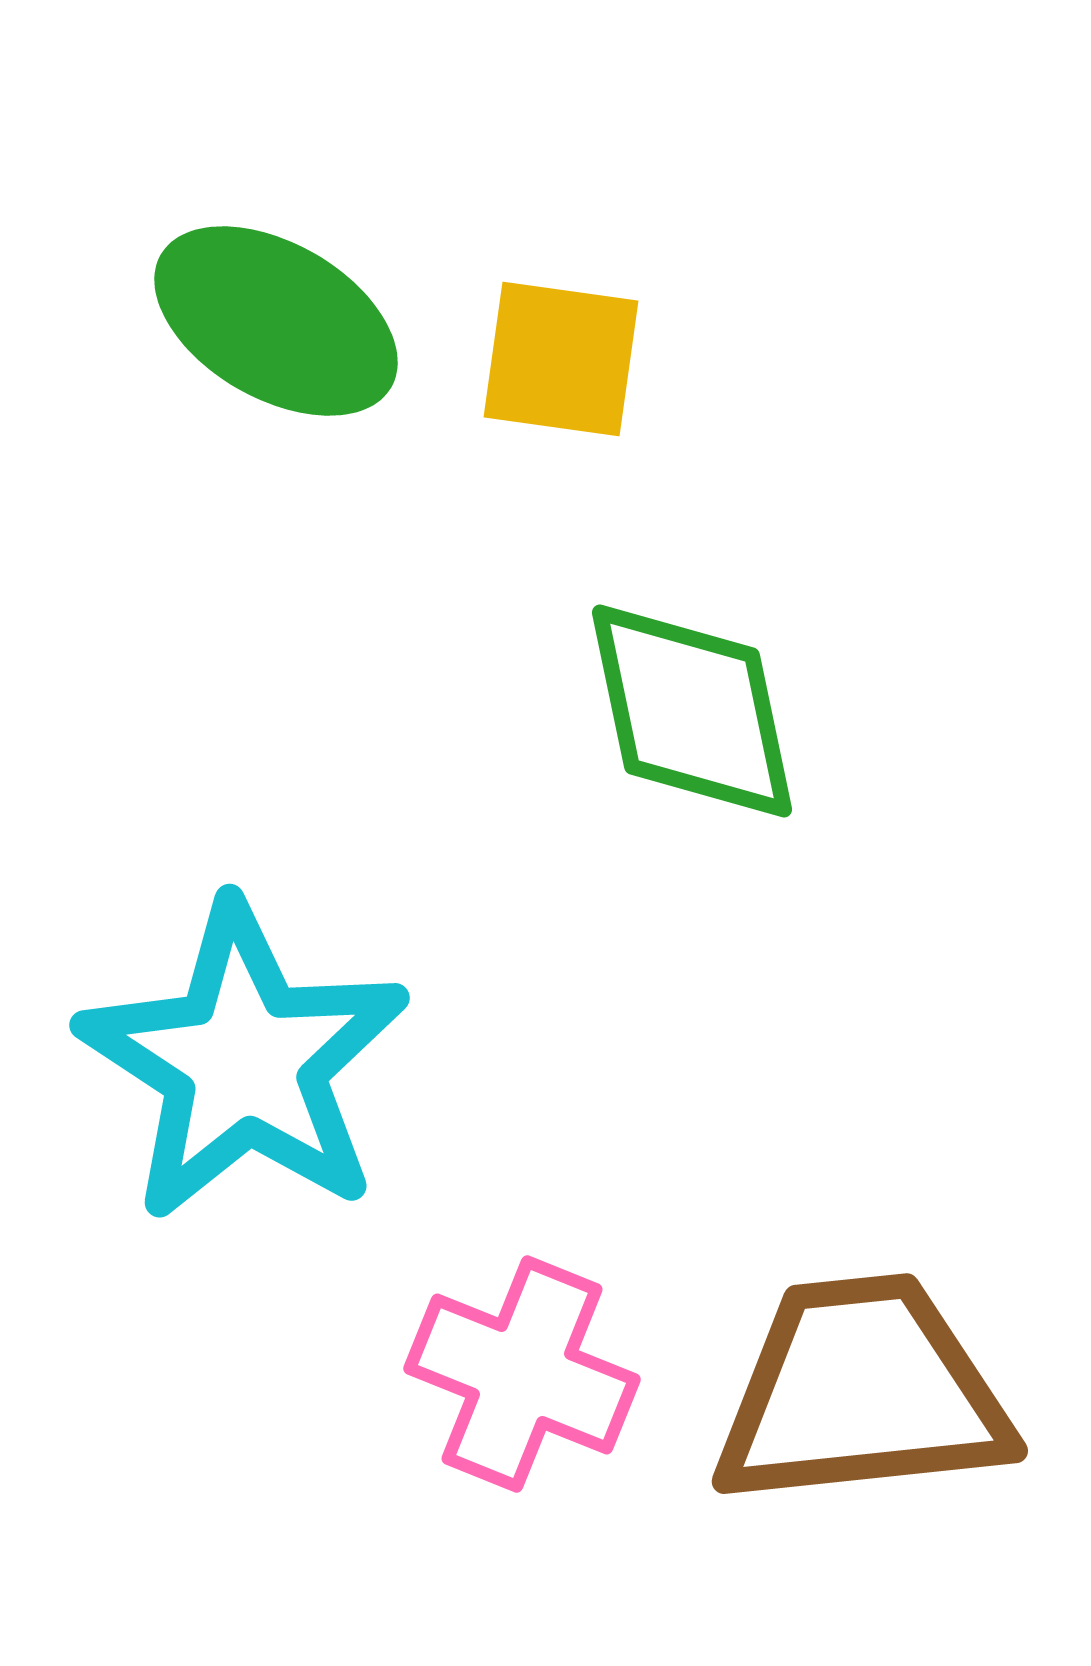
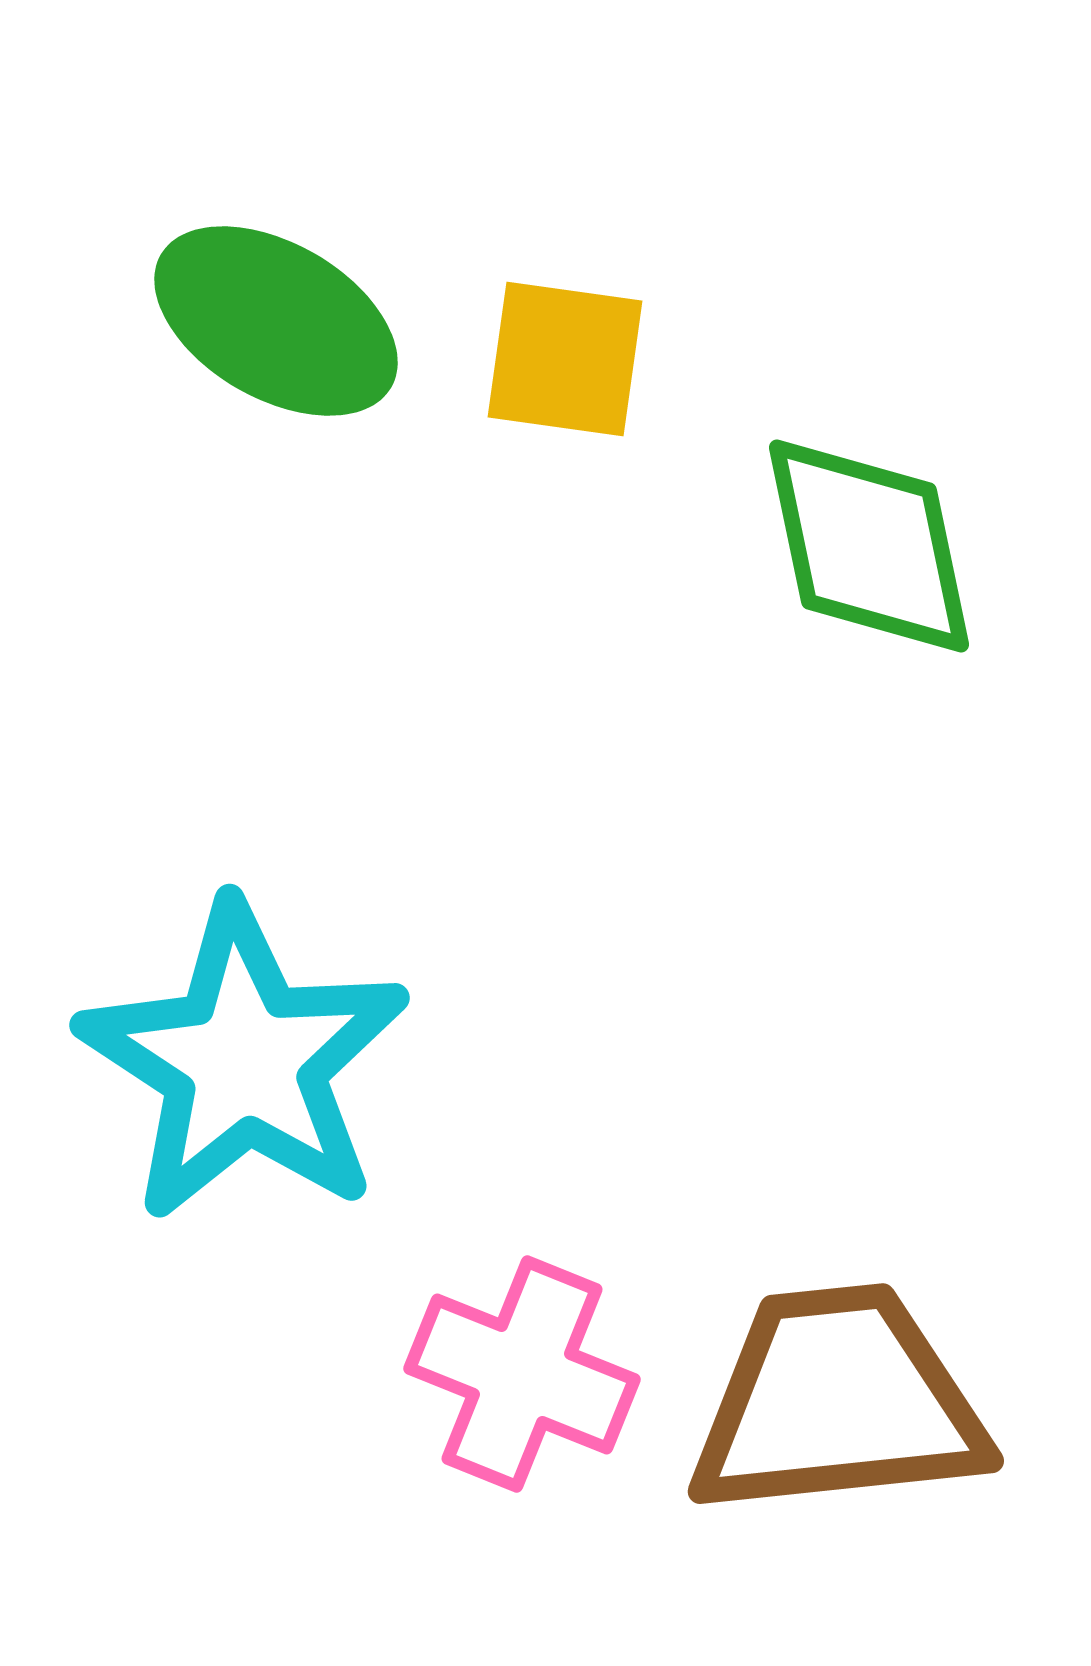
yellow square: moved 4 px right
green diamond: moved 177 px right, 165 px up
brown trapezoid: moved 24 px left, 10 px down
